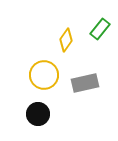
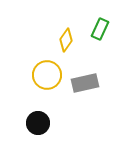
green rectangle: rotated 15 degrees counterclockwise
yellow circle: moved 3 px right
black circle: moved 9 px down
